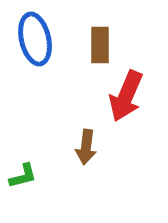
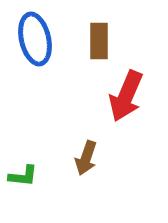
brown rectangle: moved 1 px left, 4 px up
brown arrow: moved 11 px down; rotated 12 degrees clockwise
green L-shape: rotated 20 degrees clockwise
